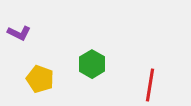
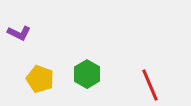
green hexagon: moved 5 px left, 10 px down
red line: rotated 32 degrees counterclockwise
